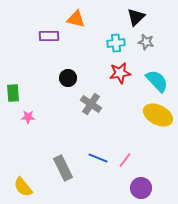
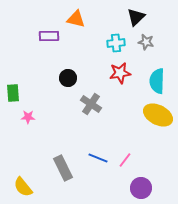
cyan semicircle: rotated 135 degrees counterclockwise
